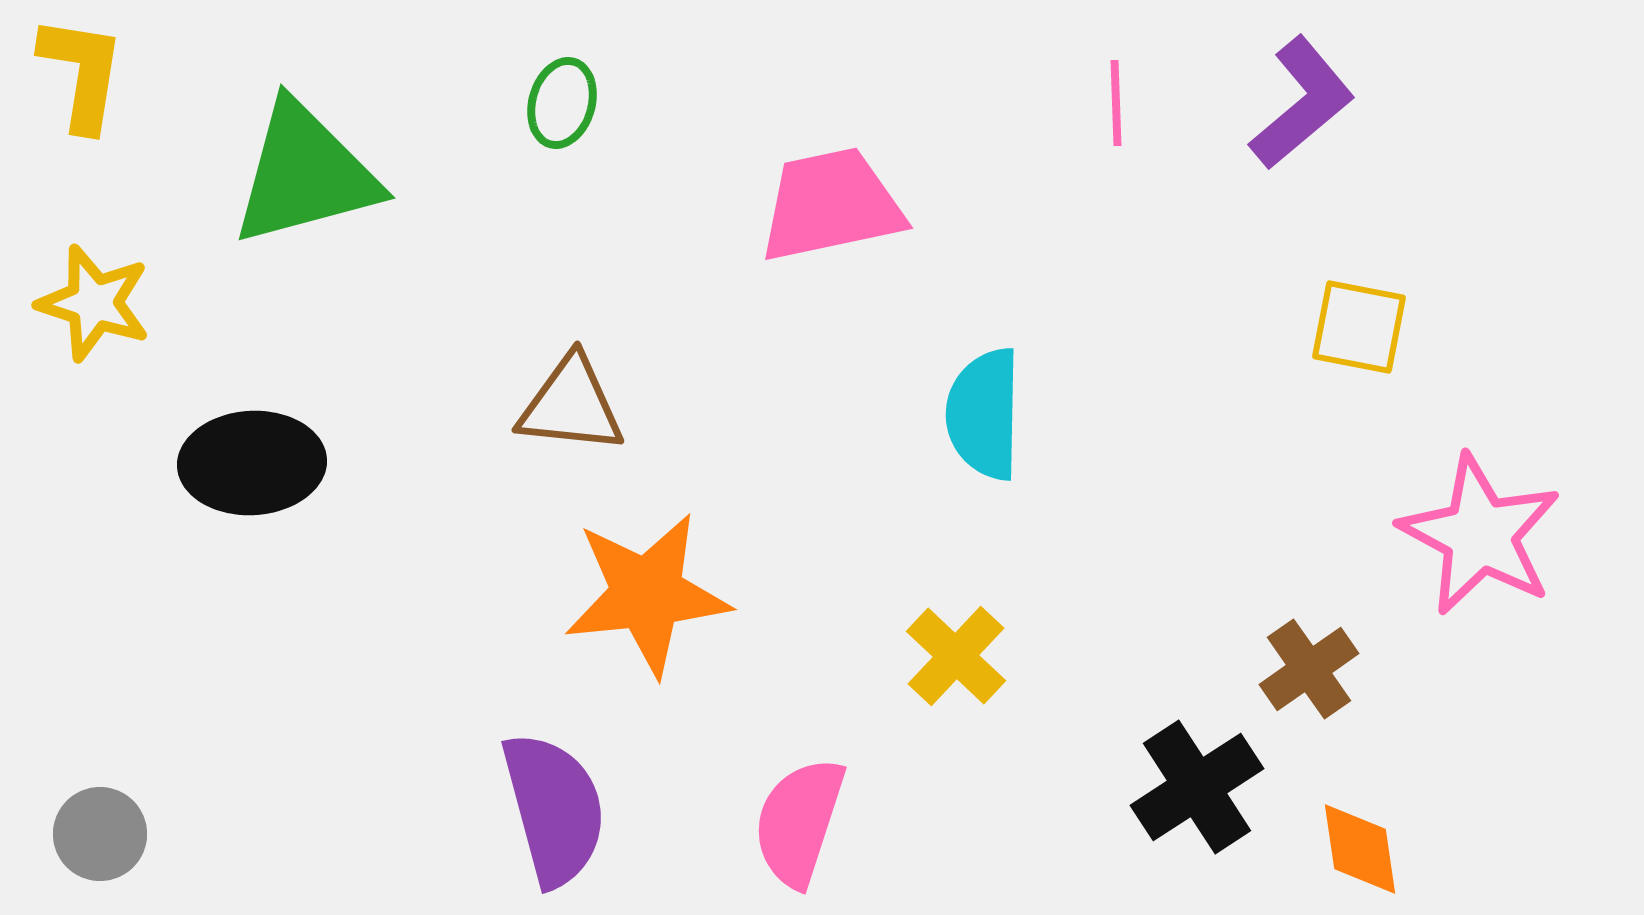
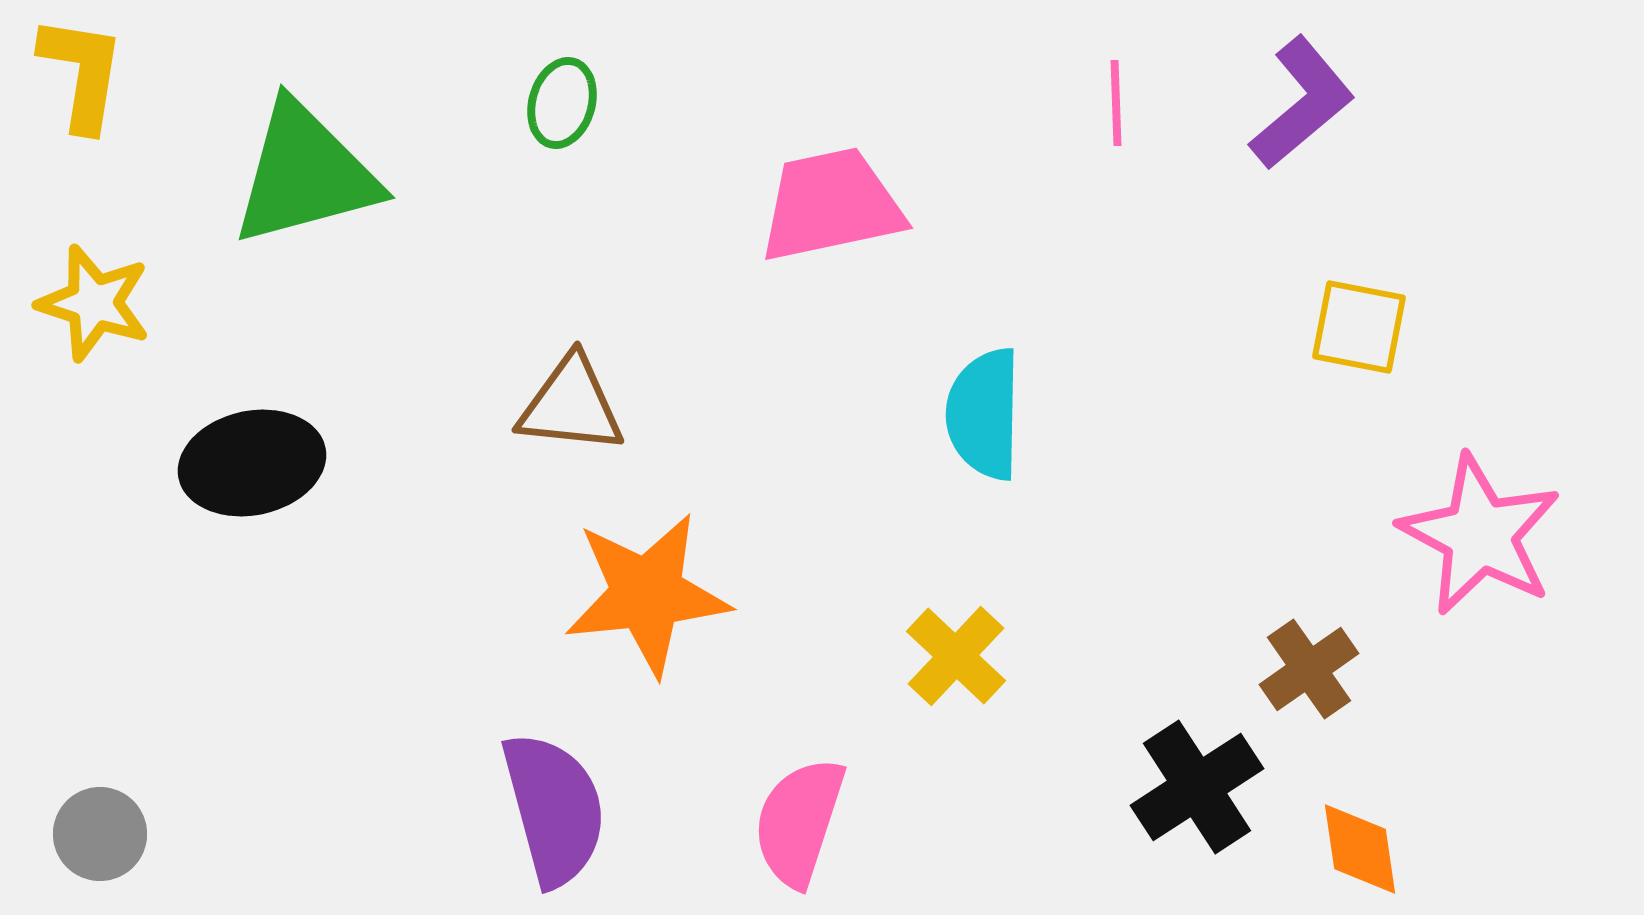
black ellipse: rotated 9 degrees counterclockwise
